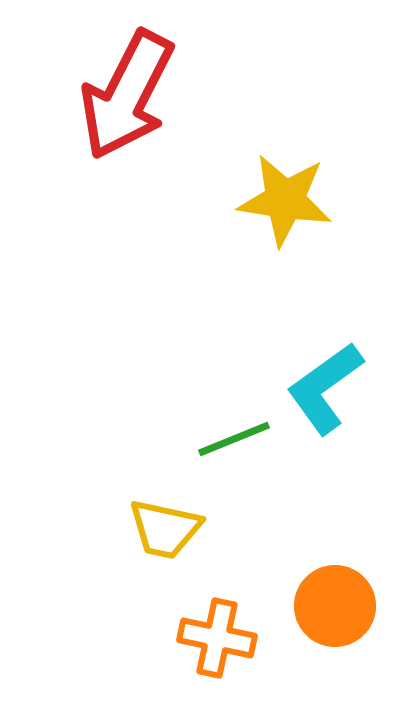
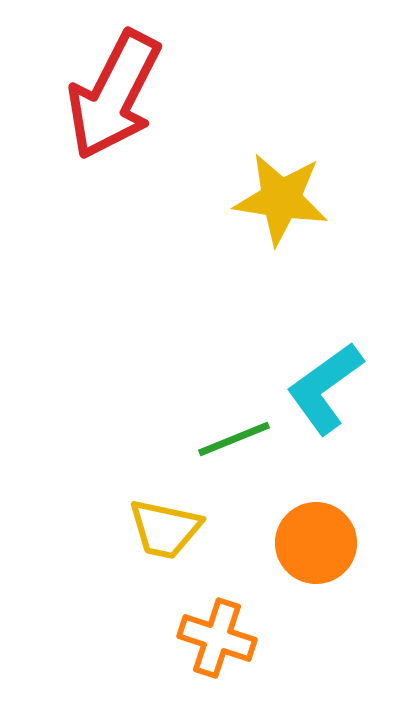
red arrow: moved 13 px left
yellow star: moved 4 px left, 1 px up
orange circle: moved 19 px left, 63 px up
orange cross: rotated 6 degrees clockwise
